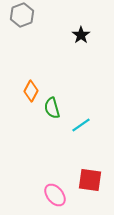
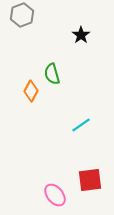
green semicircle: moved 34 px up
red square: rotated 15 degrees counterclockwise
